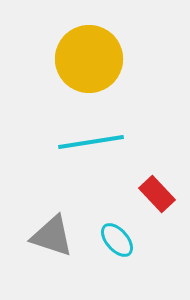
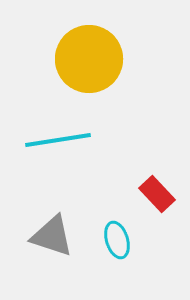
cyan line: moved 33 px left, 2 px up
cyan ellipse: rotated 24 degrees clockwise
